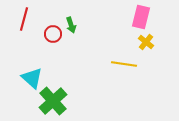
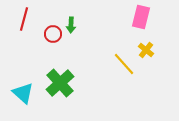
green arrow: rotated 21 degrees clockwise
yellow cross: moved 8 px down
yellow line: rotated 40 degrees clockwise
cyan triangle: moved 9 px left, 15 px down
green cross: moved 7 px right, 18 px up
